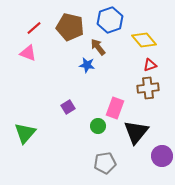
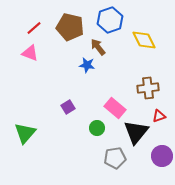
yellow diamond: rotated 15 degrees clockwise
pink triangle: moved 2 px right
red triangle: moved 9 px right, 51 px down
pink rectangle: rotated 70 degrees counterclockwise
green circle: moved 1 px left, 2 px down
gray pentagon: moved 10 px right, 5 px up
